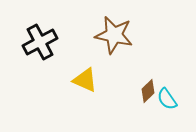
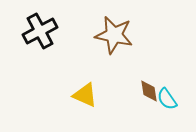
black cross: moved 11 px up
yellow triangle: moved 15 px down
brown diamond: moved 1 px right; rotated 55 degrees counterclockwise
